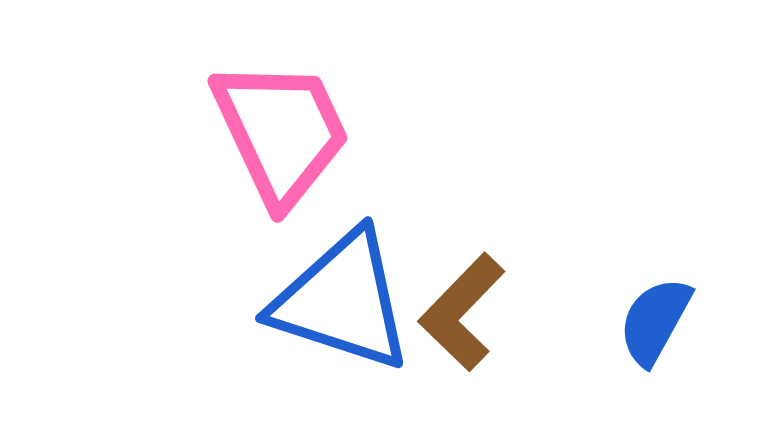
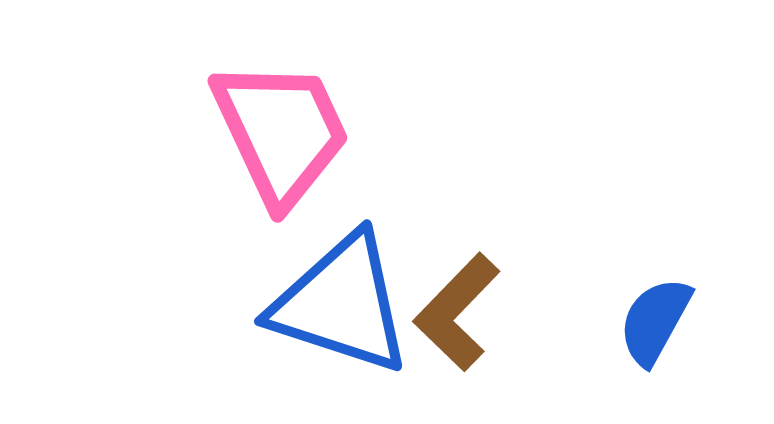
blue triangle: moved 1 px left, 3 px down
brown L-shape: moved 5 px left
